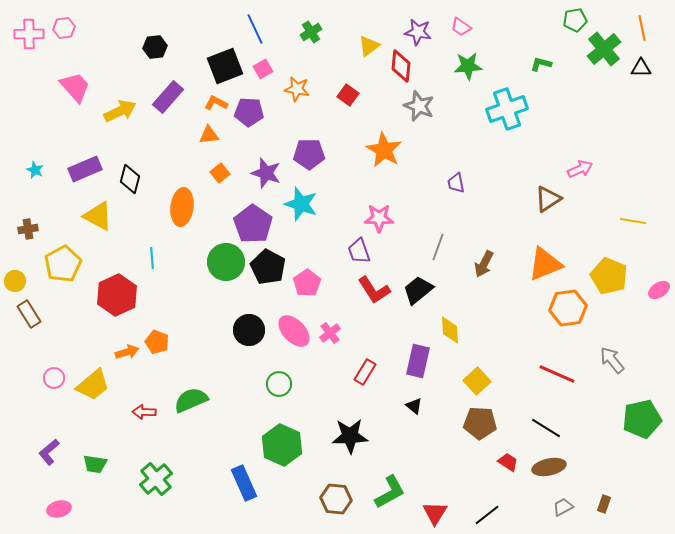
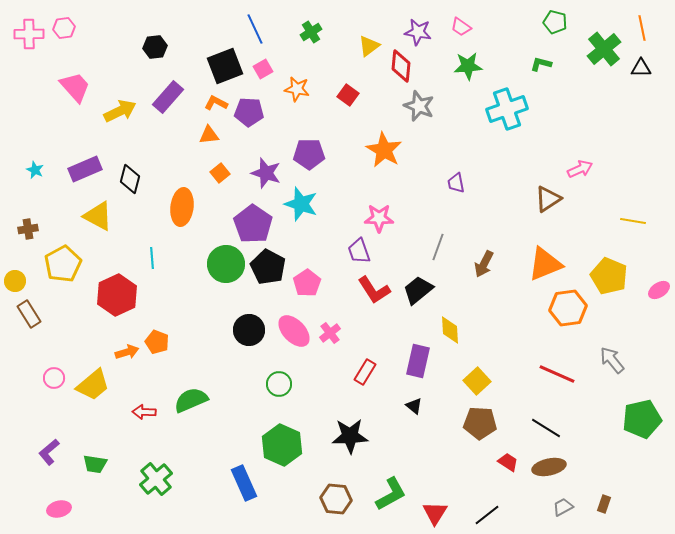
green pentagon at (575, 20): moved 20 px left, 2 px down; rotated 25 degrees clockwise
green circle at (226, 262): moved 2 px down
green L-shape at (390, 492): moved 1 px right, 2 px down
